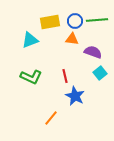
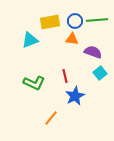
green L-shape: moved 3 px right, 6 px down
blue star: rotated 18 degrees clockwise
